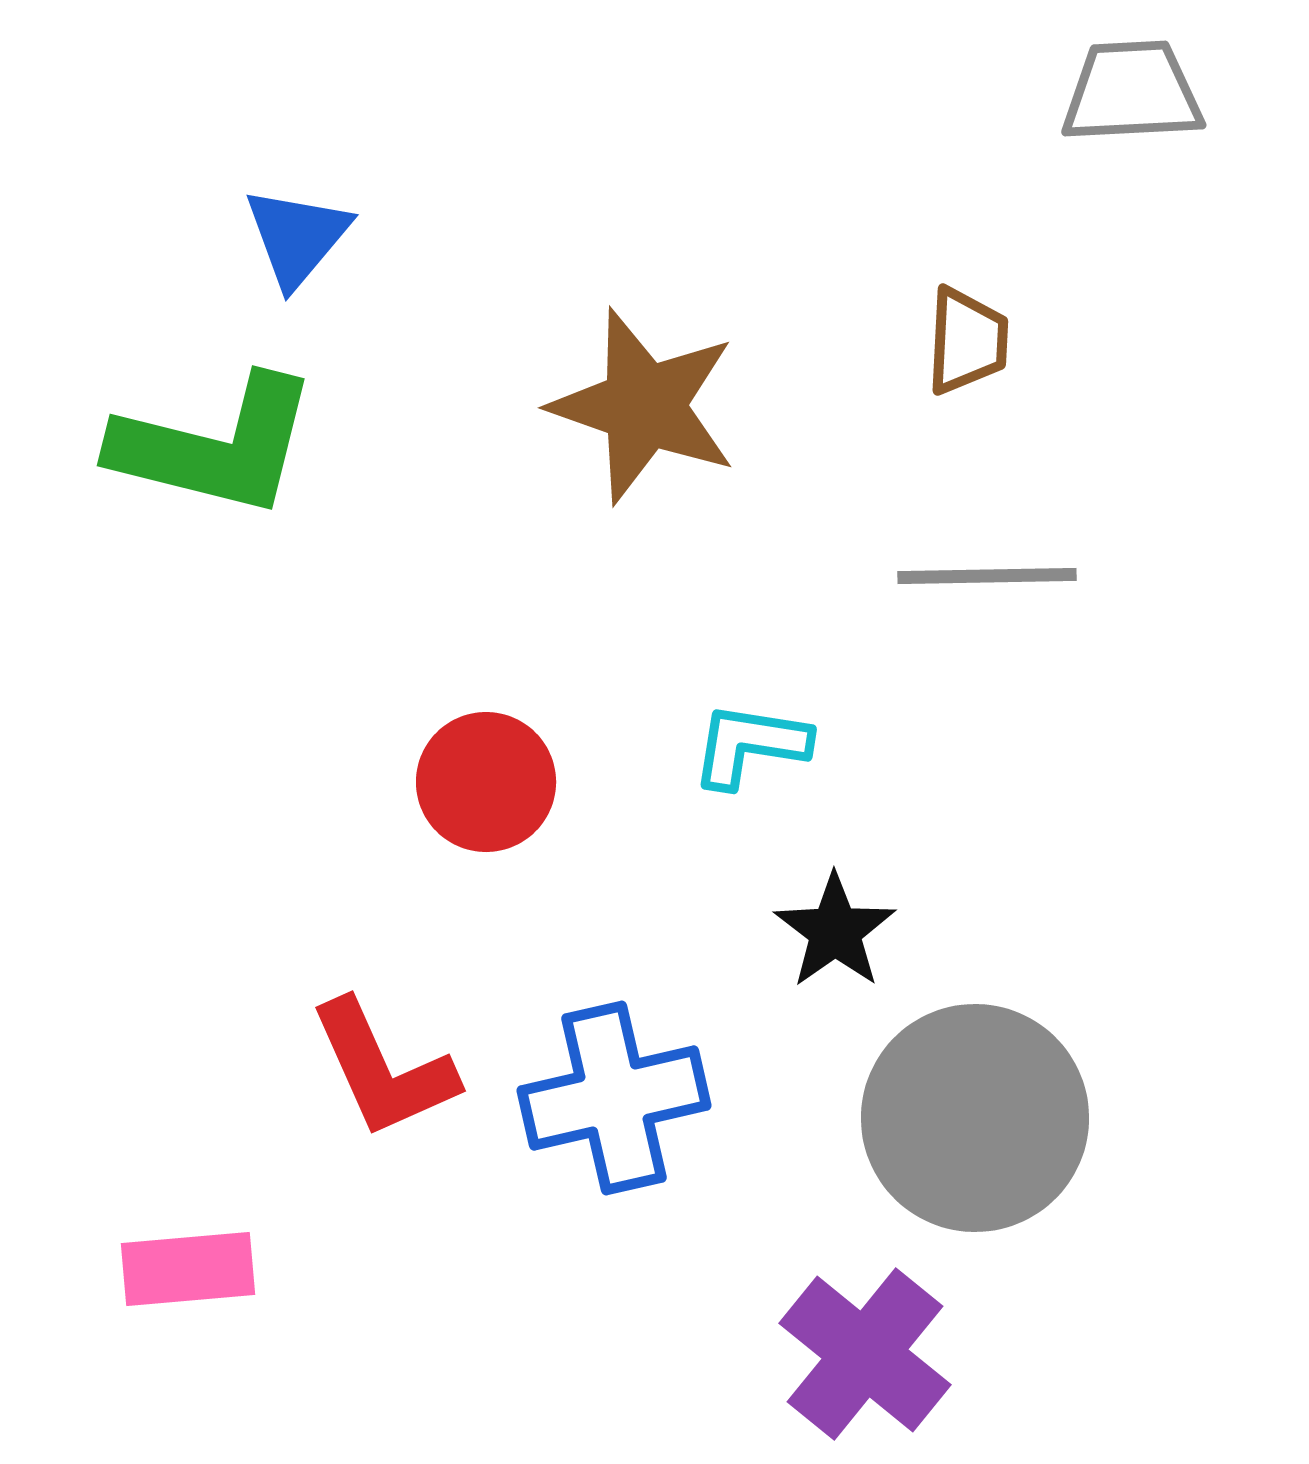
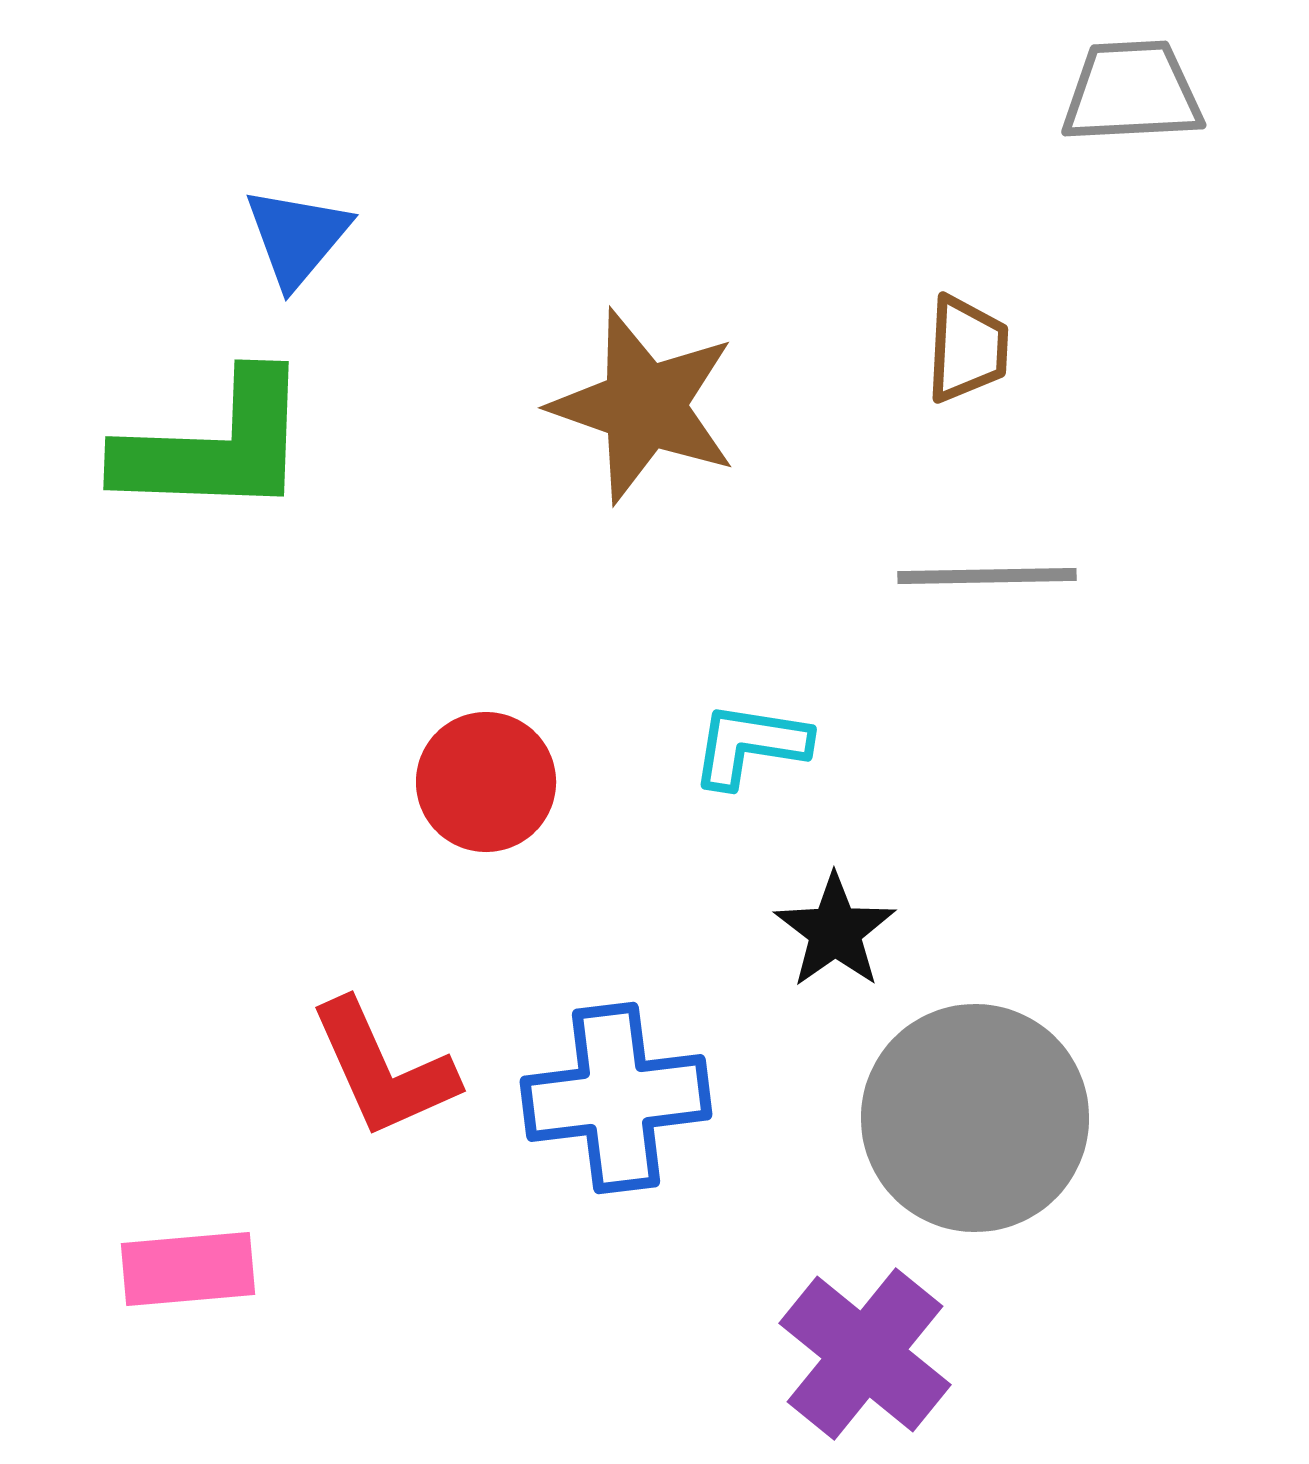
brown trapezoid: moved 8 px down
green L-shape: rotated 12 degrees counterclockwise
blue cross: moved 2 px right; rotated 6 degrees clockwise
